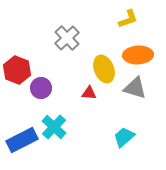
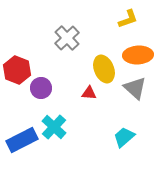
gray triangle: rotated 25 degrees clockwise
